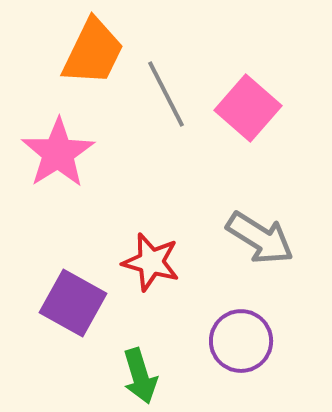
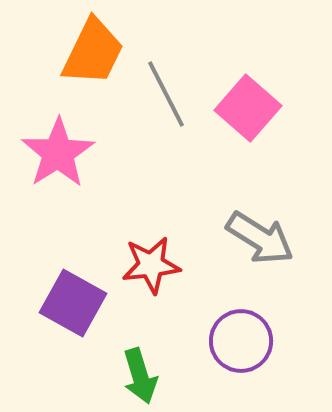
red star: moved 3 px down; rotated 22 degrees counterclockwise
